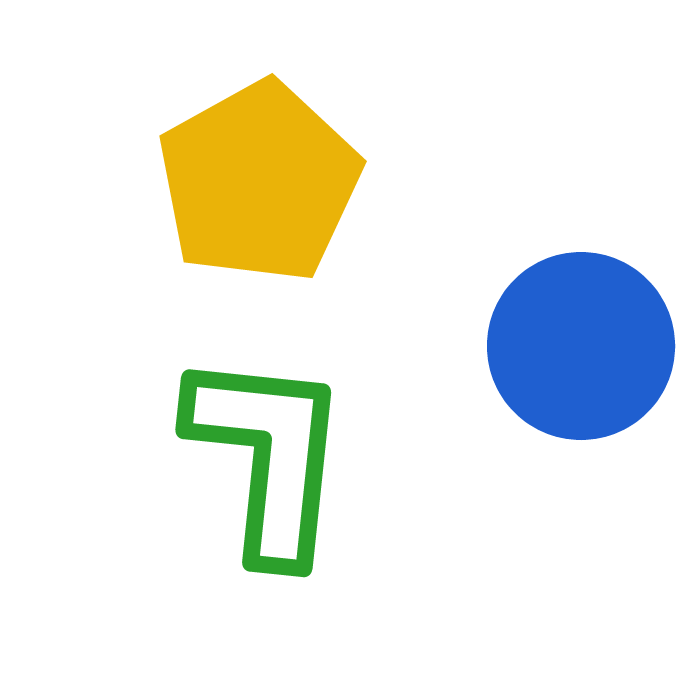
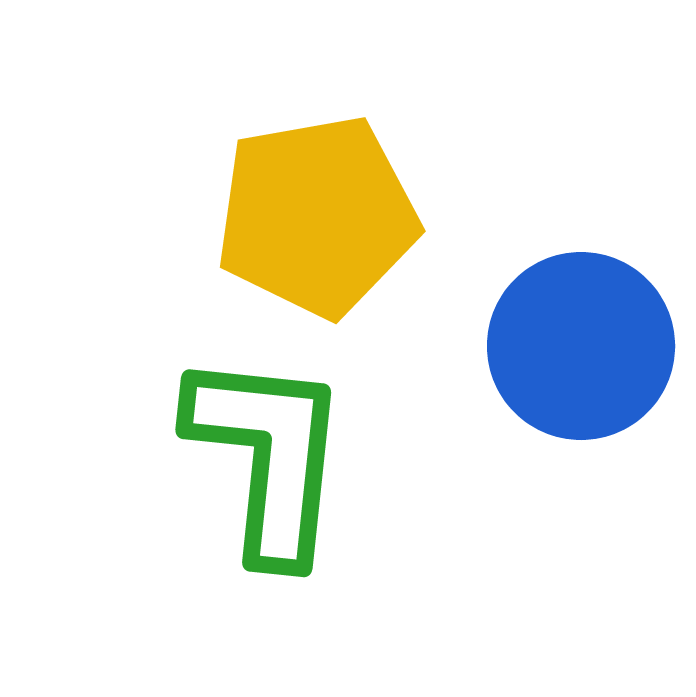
yellow pentagon: moved 58 px right, 34 px down; rotated 19 degrees clockwise
